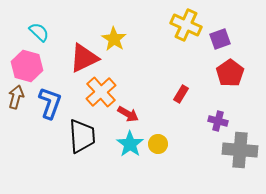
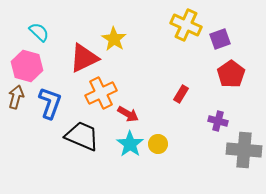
red pentagon: moved 1 px right, 1 px down
orange cross: moved 1 px down; rotated 16 degrees clockwise
black trapezoid: rotated 63 degrees counterclockwise
gray cross: moved 4 px right
